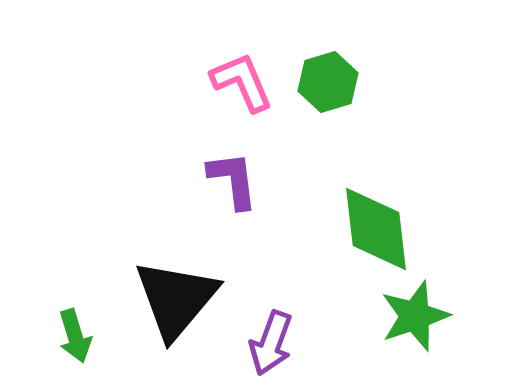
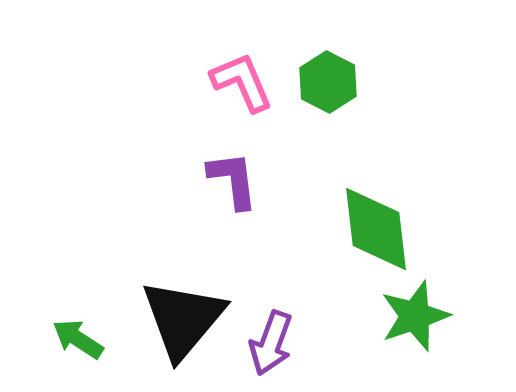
green hexagon: rotated 16 degrees counterclockwise
black triangle: moved 7 px right, 20 px down
green arrow: moved 3 px right, 3 px down; rotated 140 degrees clockwise
